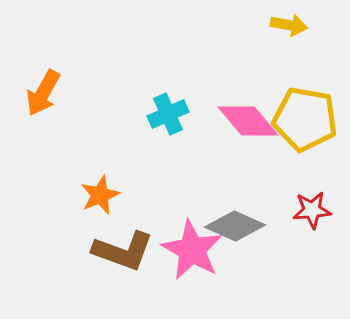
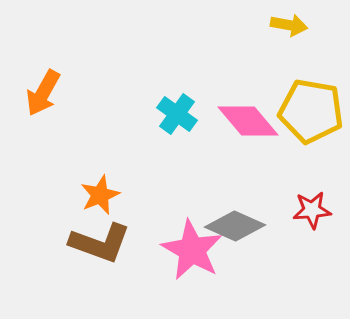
cyan cross: moved 9 px right; rotated 30 degrees counterclockwise
yellow pentagon: moved 6 px right, 8 px up
brown L-shape: moved 23 px left, 8 px up
